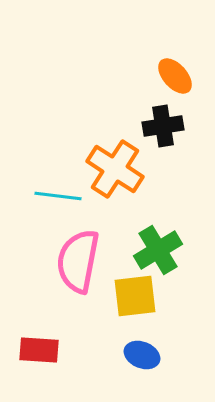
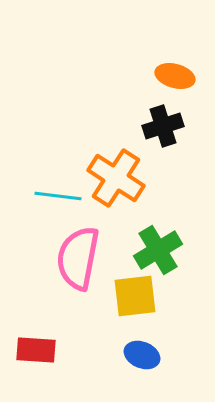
orange ellipse: rotated 33 degrees counterclockwise
black cross: rotated 9 degrees counterclockwise
orange cross: moved 1 px right, 9 px down
pink semicircle: moved 3 px up
red rectangle: moved 3 px left
